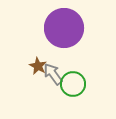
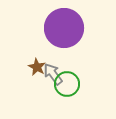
brown star: moved 1 px left, 1 px down
green circle: moved 6 px left
